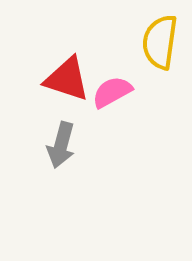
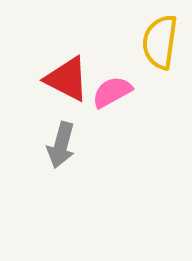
red triangle: rotated 9 degrees clockwise
